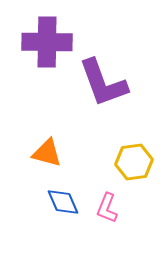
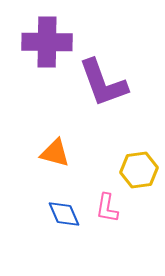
orange triangle: moved 8 px right
yellow hexagon: moved 5 px right, 8 px down
blue diamond: moved 1 px right, 12 px down
pink L-shape: rotated 12 degrees counterclockwise
